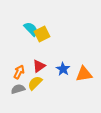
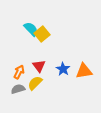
yellow square: rotated 14 degrees counterclockwise
red triangle: rotated 32 degrees counterclockwise
orange triangle: moved 3 px up
